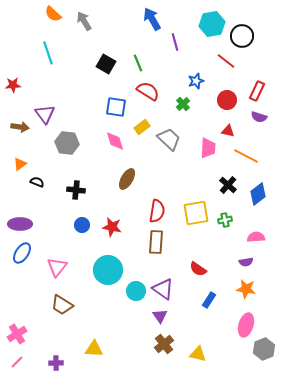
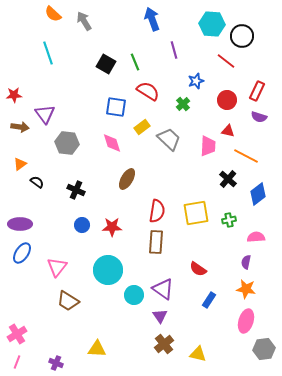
blue arrow at (152, 19): rotated 10 degrees clockwise
cyan hexagon at (212, 24): rotated 15 degrees clockwise
purple line at (175, 42): moved 1 px left, 8 px down
green line at (138, 63): moved 3 px left, 1 px up
red star at (13, 85): moved 1 px right, 10 px down
pink diamond at (115, 141): moved 3 px left, 2 px down
pink trapezoid at (208, 148): moved 2 px up
black semicircle at (37, 182): rotated 16 degrees clockwise
black cross at (228, 185): moved 6 px up
black cross at (76, 190): rotated 18 degrees clockwise
green cross at (225, 220): moved 4 px right
red star at (112, 227): rotated 12 degrees counterclockwise
purple semicircle at (246, 262): rotated 112 degrees clockwise
cyan circle at (136, 291): moved 2 px left, 4 px down
brown trapezoid at (62, 305): moved 6 px right, 4 px up
pink ellipse at (246, 325): moved 4 px up
yellow triangle at (94, 349): moved 3 px right
gray hexagon at (264, 349): rotated 15 degrees clockwise
pink line at (17, 362): rotated 24 degrees counterclockwise
purple cross at (56, 363): rotated 24 degrees clockwise
